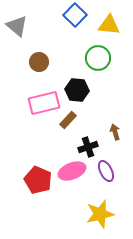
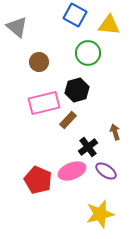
blue square: rotated 15 degrees counterclockwise
gray triangle: moved 1 px down
green circle: moved 10 px left, 5 px up
black hexagon: rotated 20 degrees counterclockwise
black cross: rotated 18 degrees counterclockwise
purple ellipse: rotated 30 degrees counterclockwise
